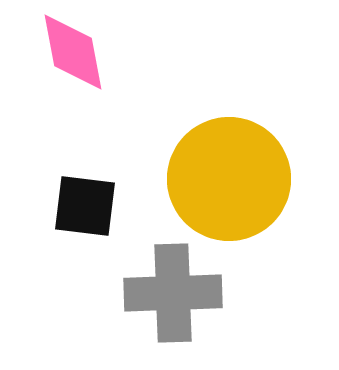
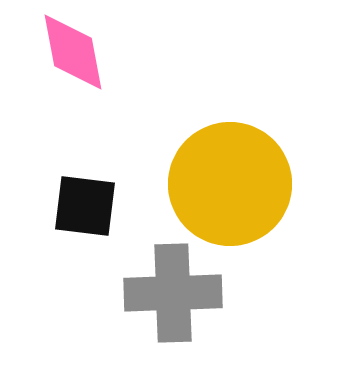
yellow circle: moved 1 px right, 5 px down
